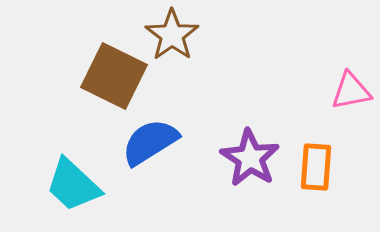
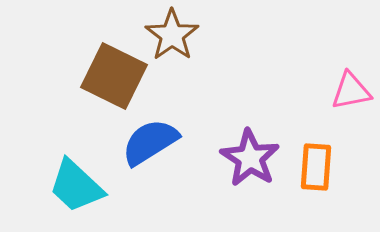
cyan trapezoid: moved 3 px right, 1 px down
